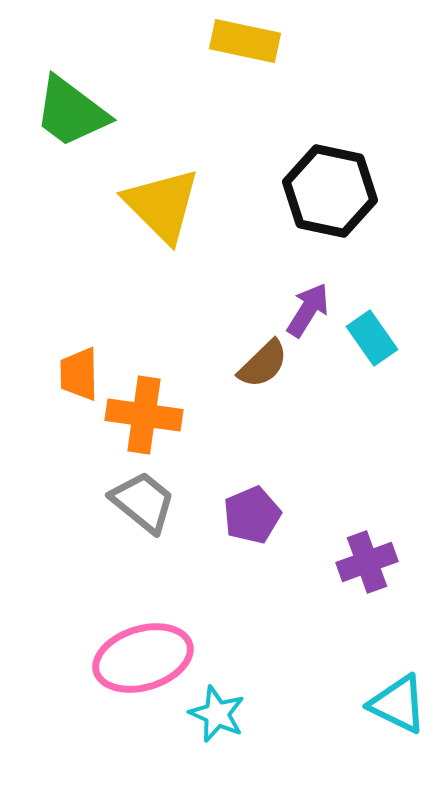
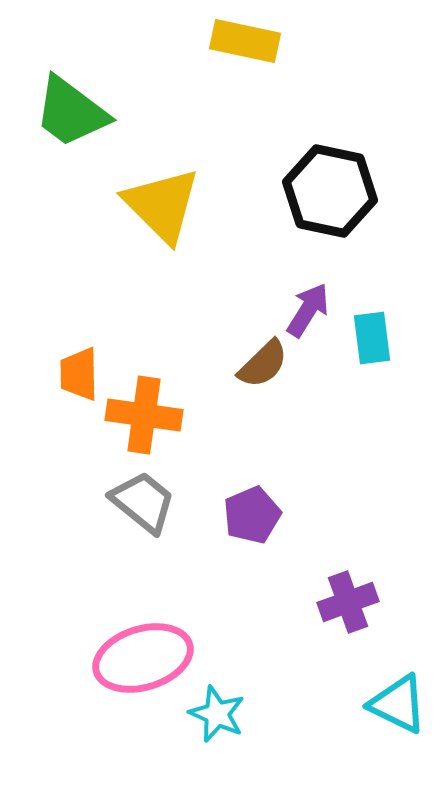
cyan rectangle: rotated 28 degrees clockwise
purple cross: moved 19 px left, 40 px down
